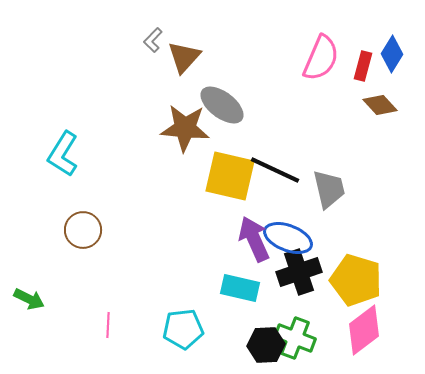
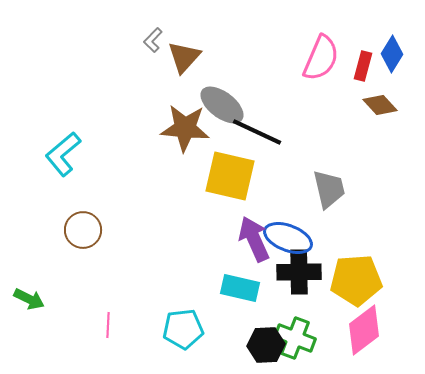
cyan L-shape: rotated 18 degrees clockwise
black line: moved 18 px left, 38 px up
black cross: rotated 18 degrees clockwise
yellow pentagon: rotated 21 degrees counterclockwise
